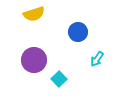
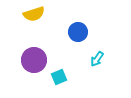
cyan square: moved 2 px up; rotated 21 degrees clockwise
